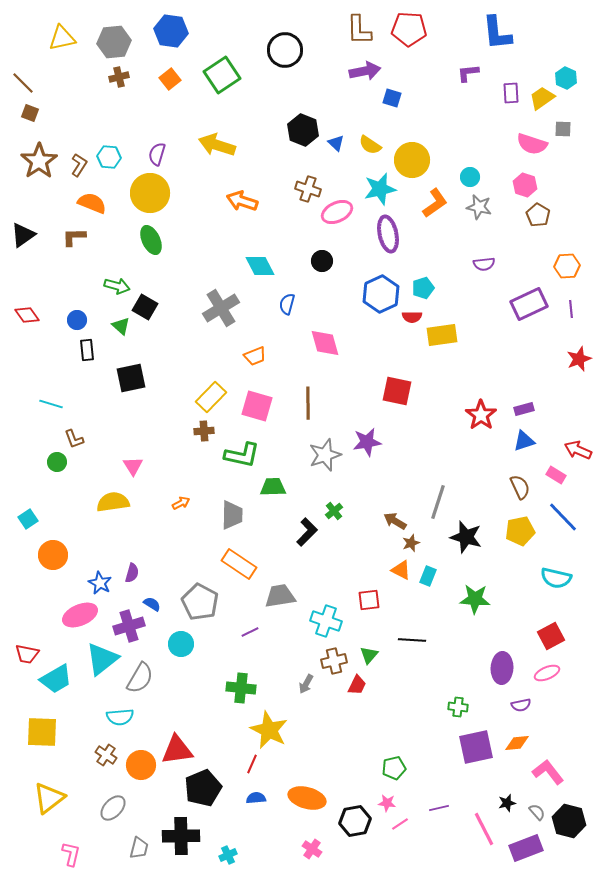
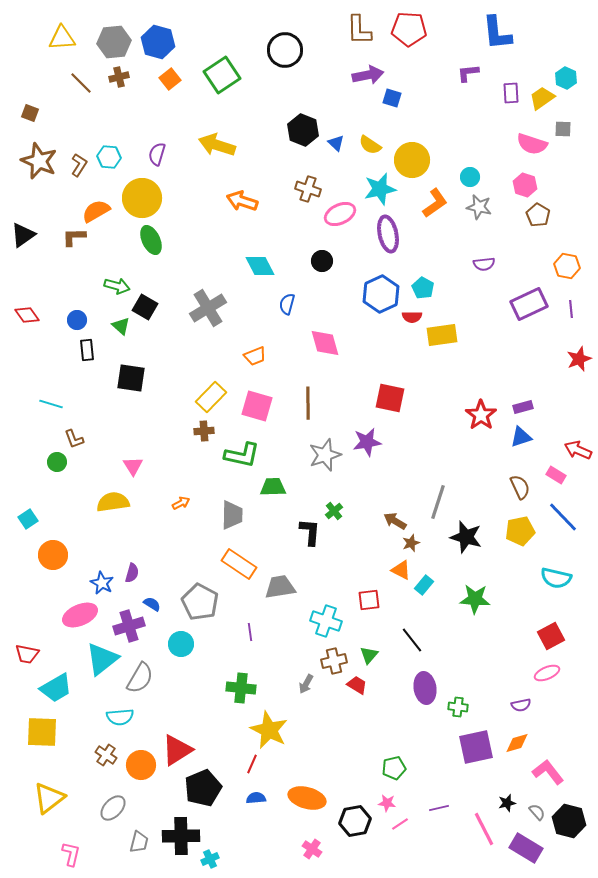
blue hexagon at (171, 31): moved 13 px left, 11 px down; rotated 8 degrees clockwise
yellow triangle at (62, 38): rotated 8 degrees clockwise
purple arrow at (365, 71): moved 3 px right, 4 px down
brown line at (23, 83): moved 58 px right
brown star at (39, 161): rotated 15 degrees counterclockwise
yellow circle at (150, 193): moved 8 px left, 5 px down
orange semicircle at (92, 203): moved 4 px right, 8 px down; rotated 52 degrees counterclockwise
pink ellipse at (337, 212): moved 3 px right, 2 px down
orange hexagon at (567, 266): rotated 15 degrees clockwise
cyan pentagon at (423, 288): rotated 25 degrees counterclockwise
gray cross at (221, 308): moved 13 px left
black square at (131, 378): rotated 20 degrees clockwise
red square at (397, 391): moved 7 px left, 7 px down
purple rectangle at (524, 409): moved 1 px left, 2 px up
blue triangle at (524, 441): moved 3 px left, 4 px up
black L-shape at (307, 532): moved 3 px right; rotated 40 degrees counterclockwise
cyan rectangle at (428, 576): moved 4 px left, 9 px down; rotated 18 degrees clockwise
blue star at (100, 583): moved 2 px right
gray trapezoid at (280, 596): moved 9 px up
purple line at (250, 632): rotated 72 degrees counterclockwise
black line at (412, 640): rotated 48 degrees clockwise
purple ellipse at (502, 668): moved 77 px left, 20 px down; rotated 12 degrees counterclockwise
cyan trapezoid at (56, 679): moved 9 px down
red trapezoid at (357, 685): rotated 85 degrees counterclockwise
orange diamond at (517, 743): rotated 10 degrees counterclockwise
red triangle at (177, 750): rotated 24 degrees counterclockwise
gray trapezoid at (139, 848): moved 6 px up
purple rectangle at (526, 848): rotated 52 degrees clockwise
cyan cross at (228, 855): moved 18 px left, 4 px down
